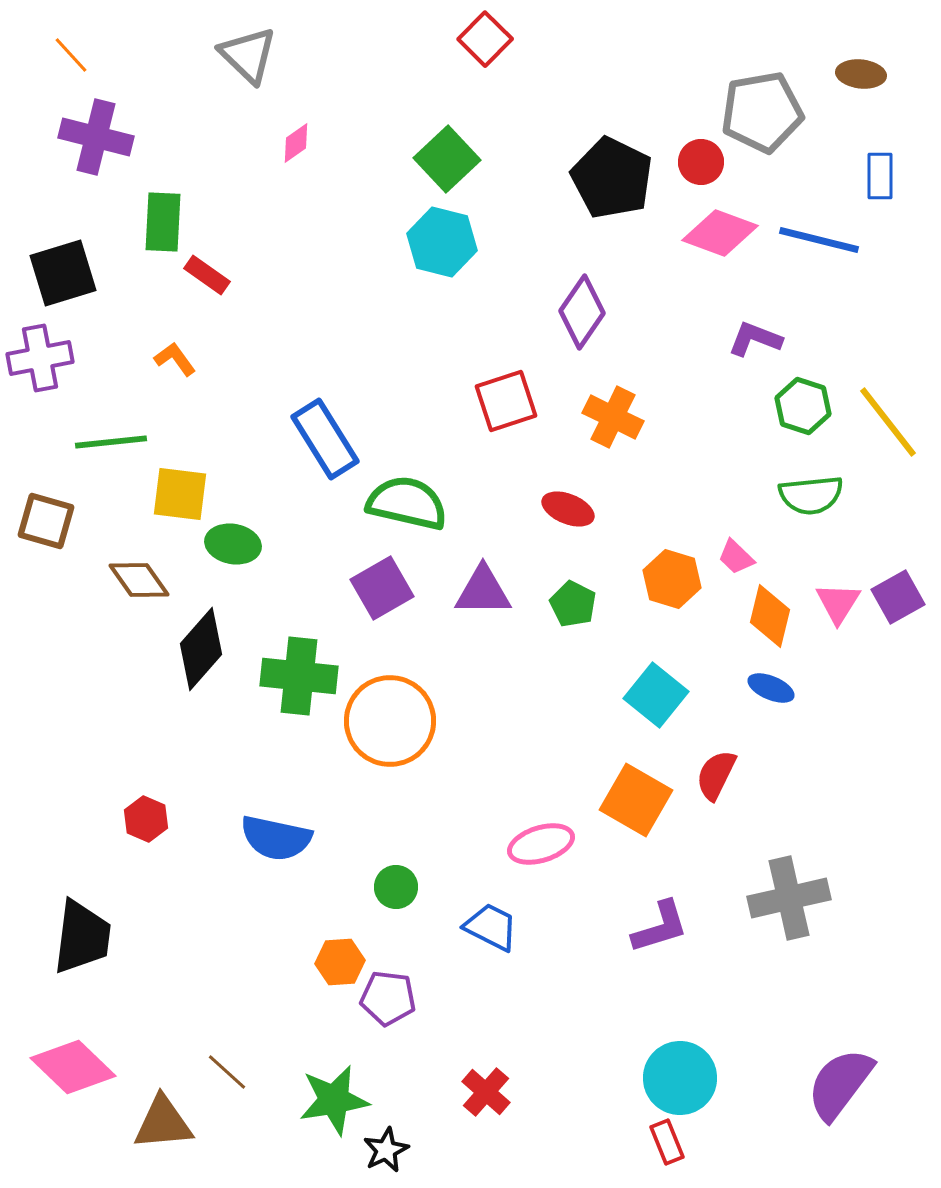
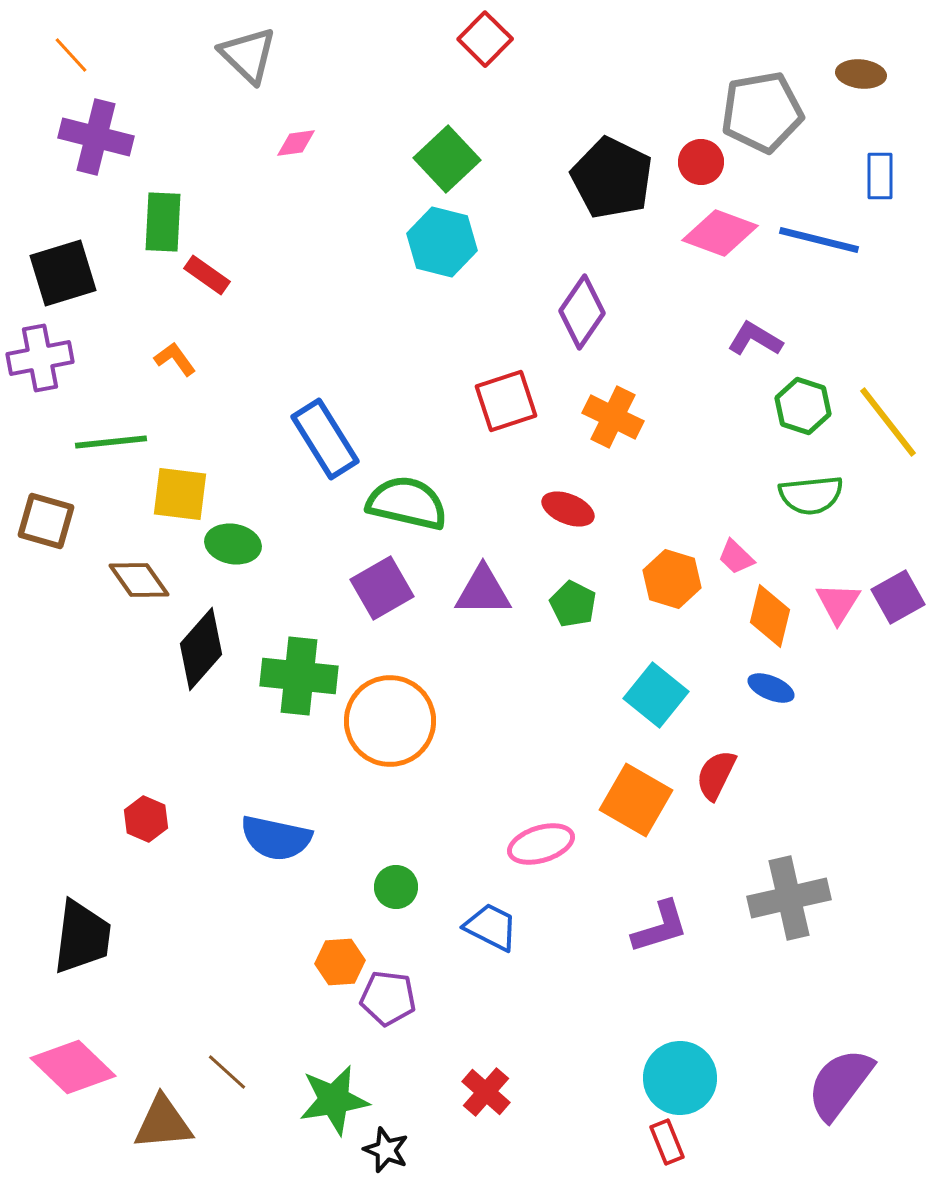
pink diamond at (296, 143): rotated 27 degrees clockwise
purple L-shape at (755, 339): rotated 10 degrees clockwise
black star at (386, 1150): rotated 24 degrees counterclockwise
